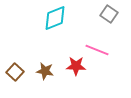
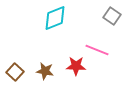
gray square: moved 3 px right, 2 px down
